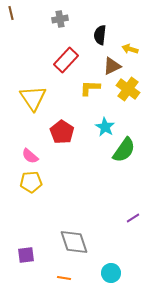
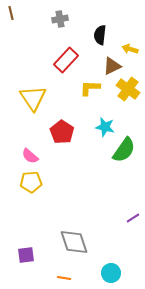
cyan star: rotated 18 degrees counterclockwise
